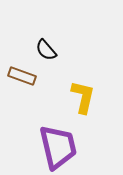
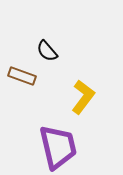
black semicircle: moved 1 px right, 1 px down
yellow L-shape: rotated 24 degrees clockwise
